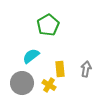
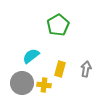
green pentagon: moved 10 px right
yellow rectangle: rotated 21 degrees clockwise
yellow cross: moved 5 px left; rotated 24 degrees counterclockwise
